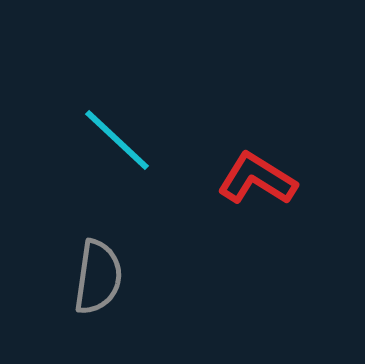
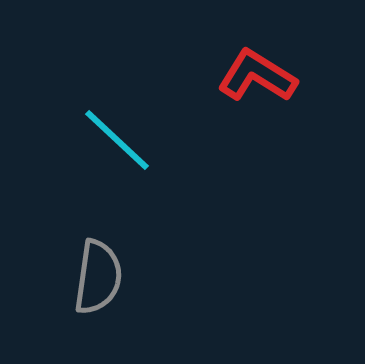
red L-shape: moved 103 px up
